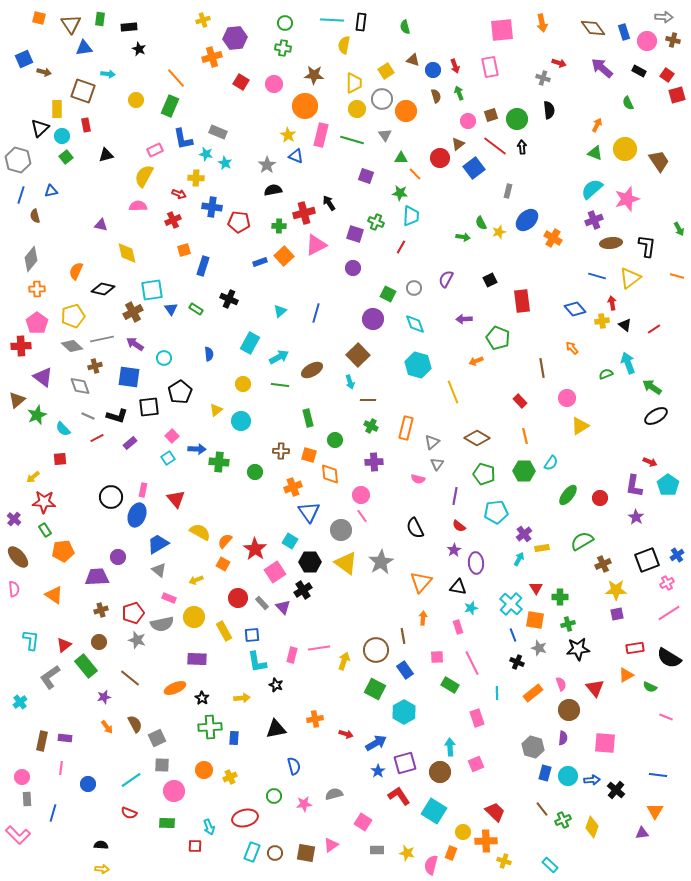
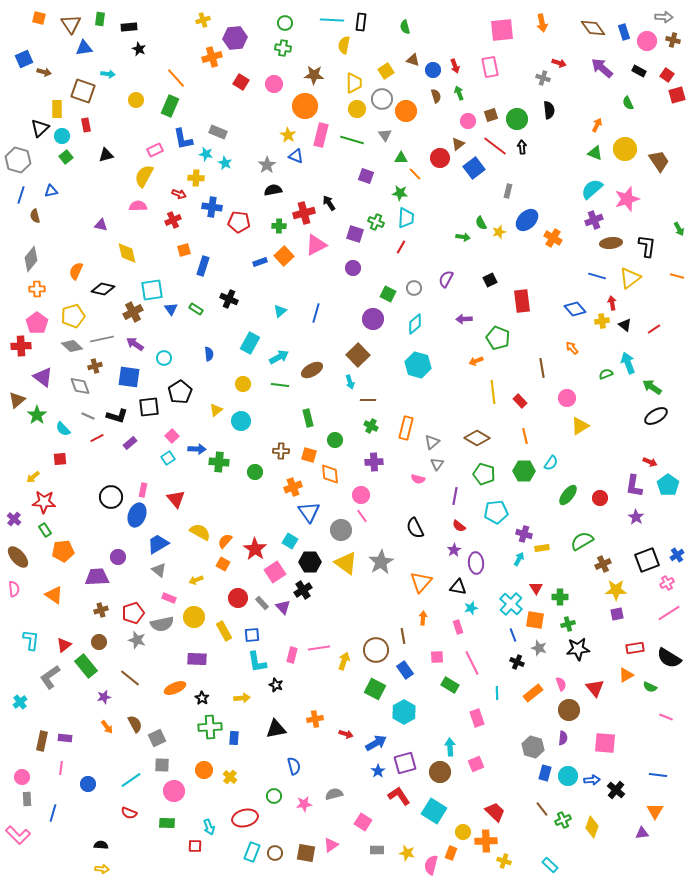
cyan trapezoid at (411, 216): moved 5 px left, 2 px down
cyan diamond at (415, 324): rotated 70 degrees clockwise
yellow line at (453, 392): moved 40 px right; rotated 15 degrees clockwise
green star at (37, 415): rotated 12 degrees counterclockwise
purple cross at (524, 534): rotated 35 degrees counterclockwise
yellow cross at (230, 777): rotated 24 degrees counterclockwise
